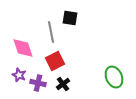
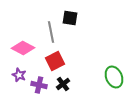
pink diamond: rotated 45 degrees counterclockwise
purple cross: moved 1 px right, 2 px down
